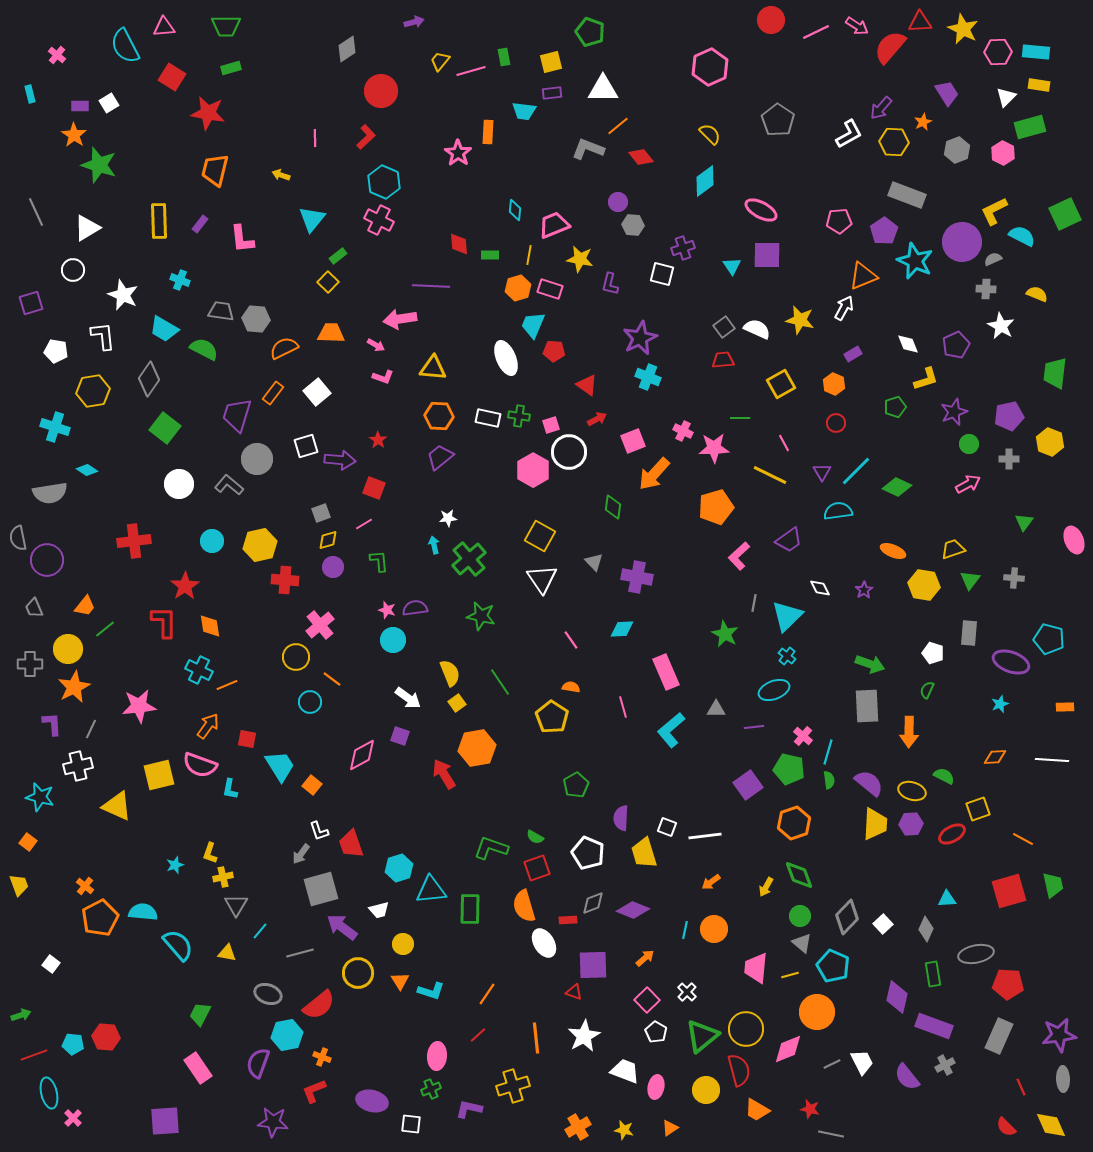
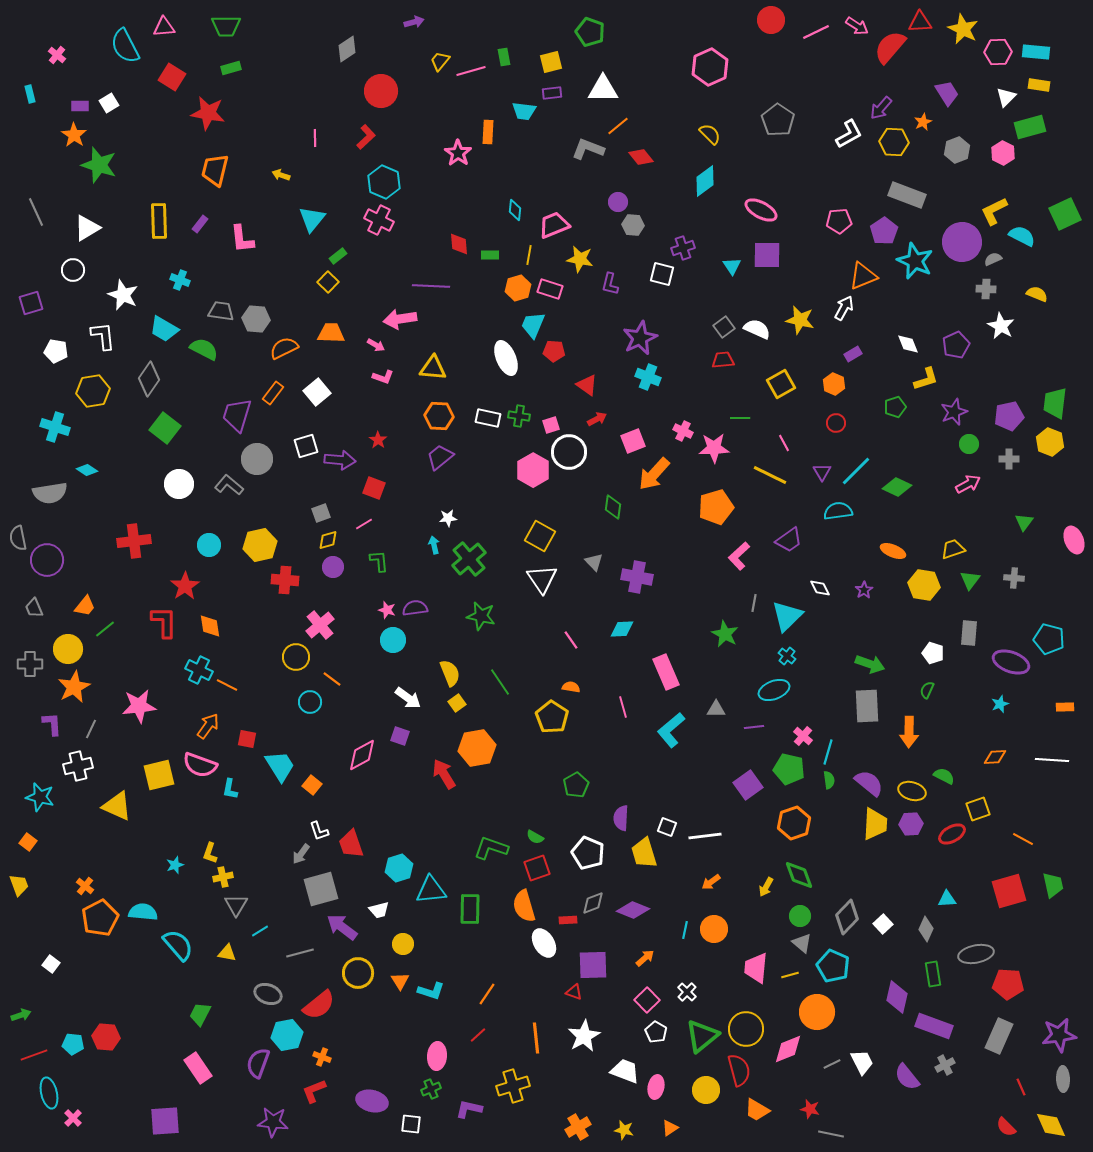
green trapezoid at (1055, 373): moved 30 px down
cyan circle at (212, 541): moved 3 px left, 4 px down
orange line at (227, 685): rotated 50 degrees clockwise
cyan line at (260, 931): rotated 18 degrees clockwise
